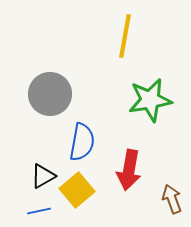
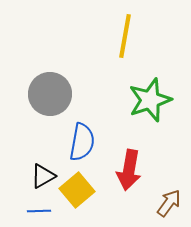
green star: rotated 9 degrees counterclockwise
brown arrow: moved 3 px left, 4 px down; rotated 56 degrees clockwise
blue line: rotated 10 degrees clockwise
